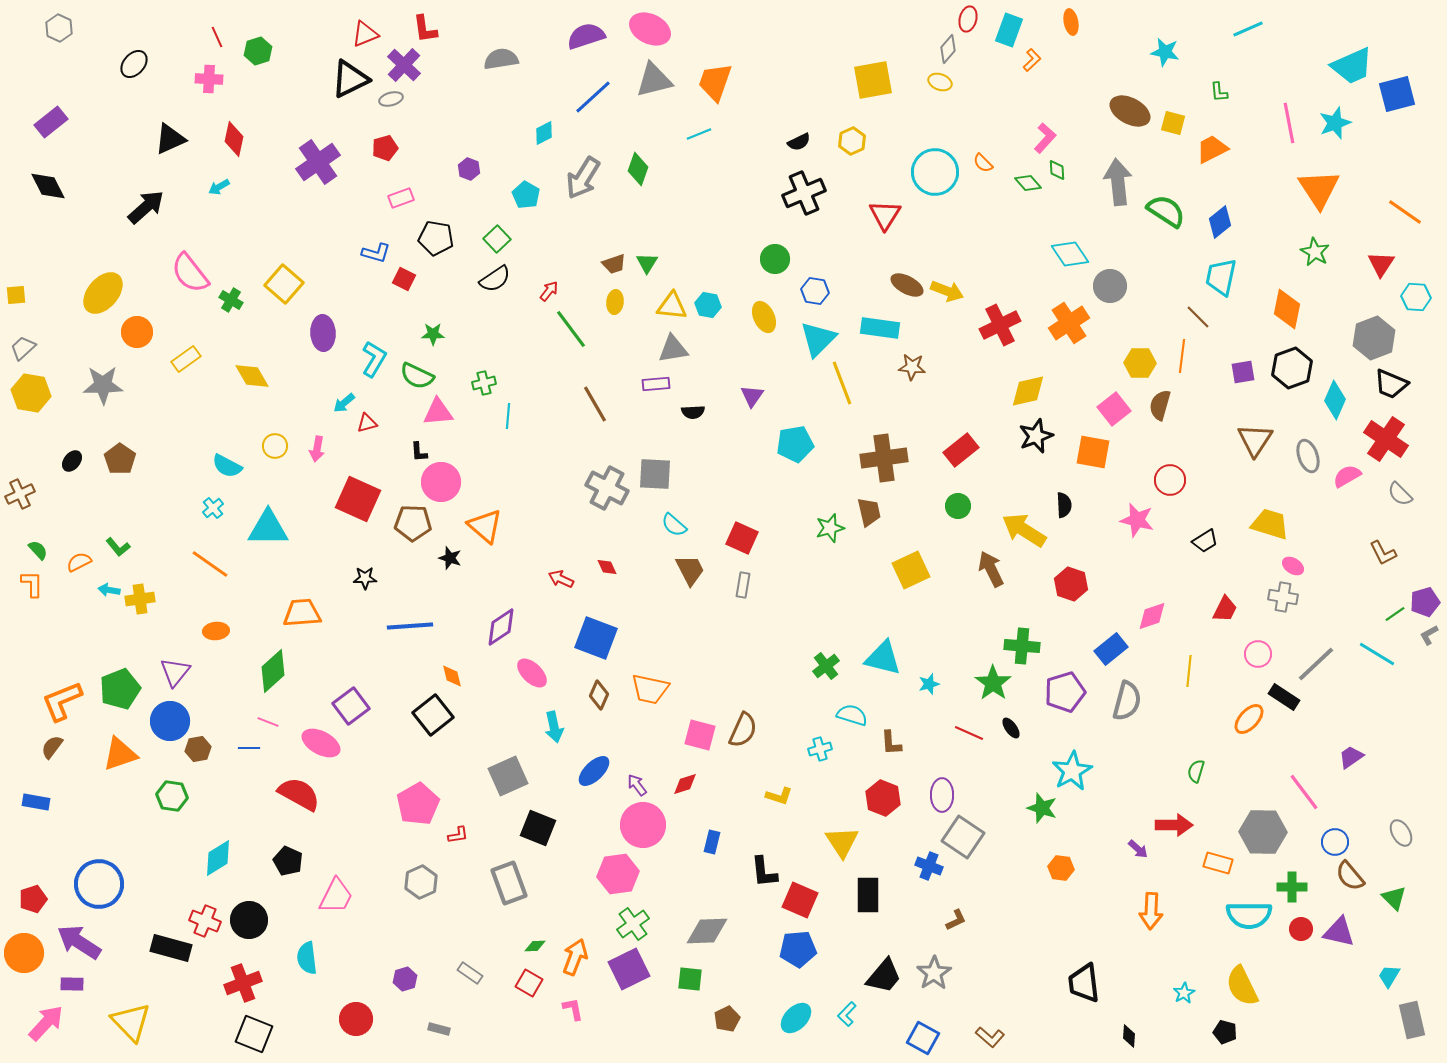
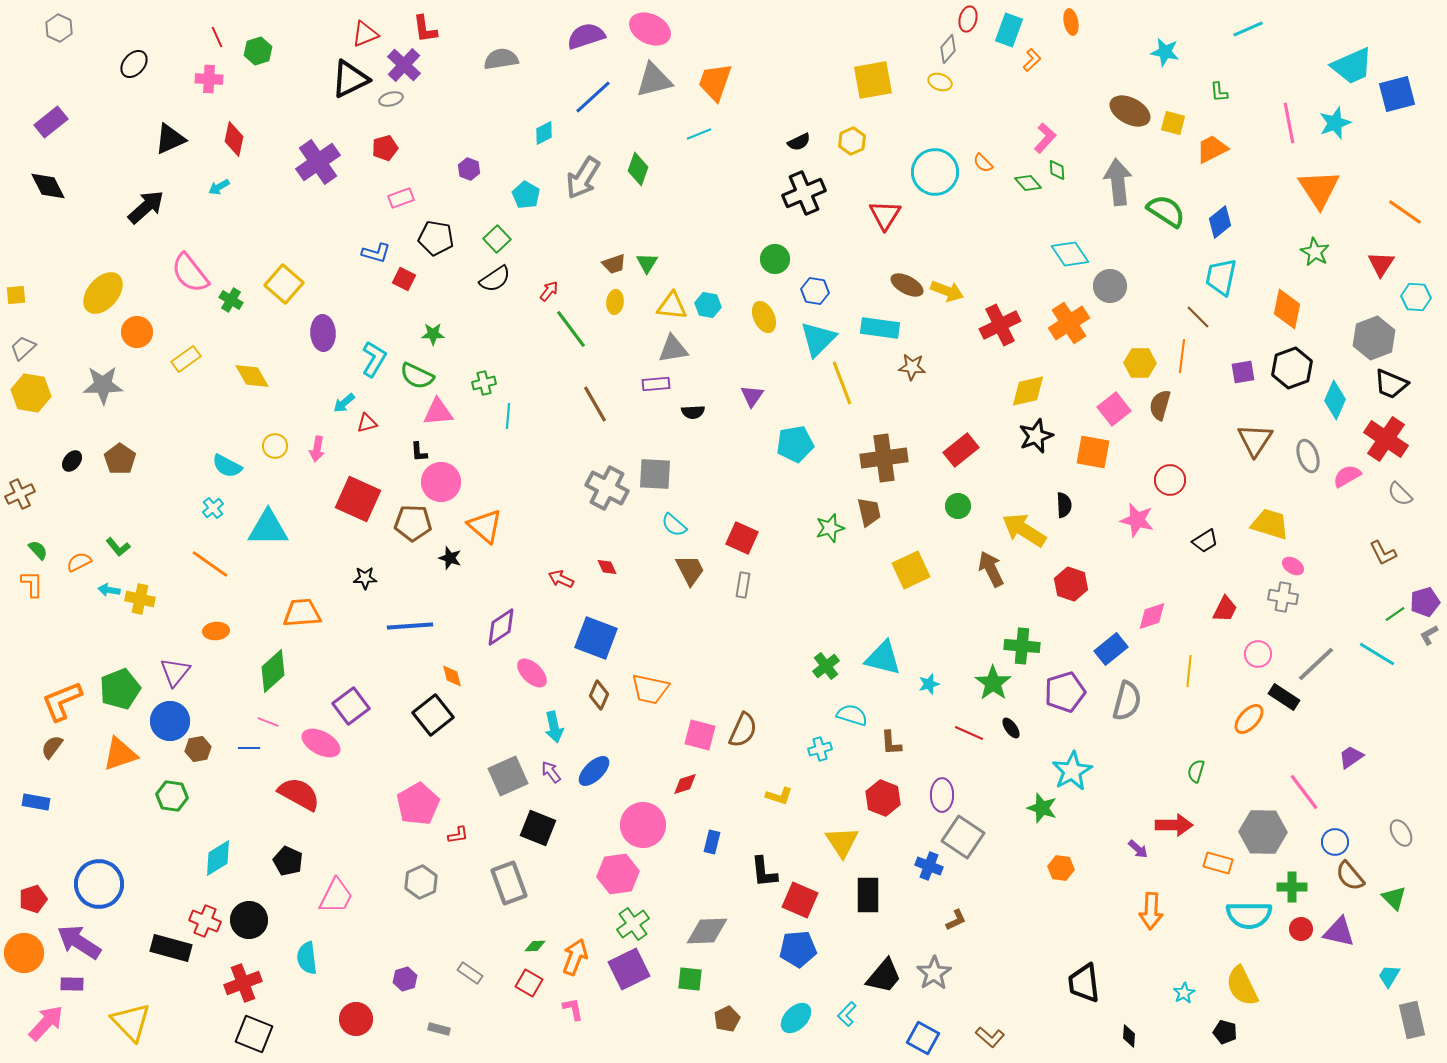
yellow cross at (140, 599): rotated 20 degrees clockwise
purple arrow at (637, 785): moved 86 px left, 13 px up
